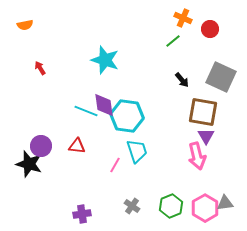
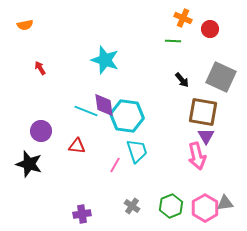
green line: rotated 42 degrees clockwise
purple circle: moved 15 px up
